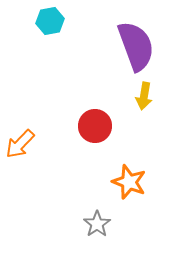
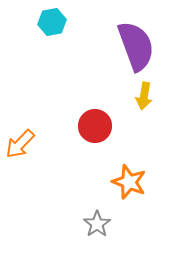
cyan hexagon: moved 2 px right, 1 px down
